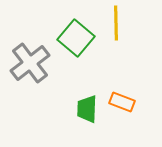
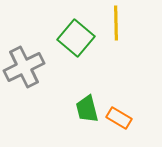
gray cross: moved 6 px left, 4 px down; rotated 12 degrees clockwise
orange rectangle: moved 3 px left, 16 px down; rotated 10 degrees clockwise
green trapezoid: rotated 16 degrees counterclockwise
